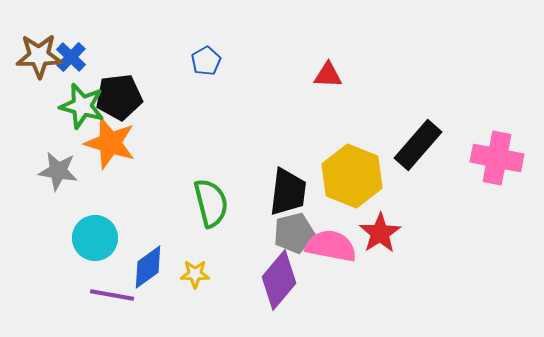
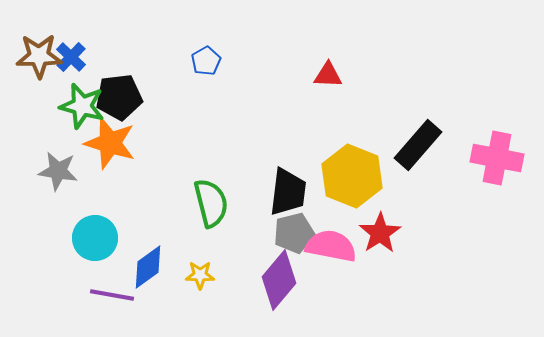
yellow star: moved 5 px right, 1 px down
